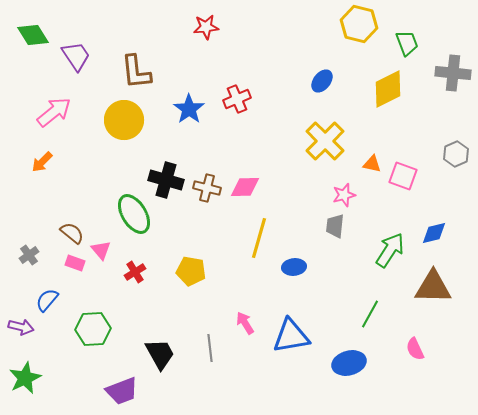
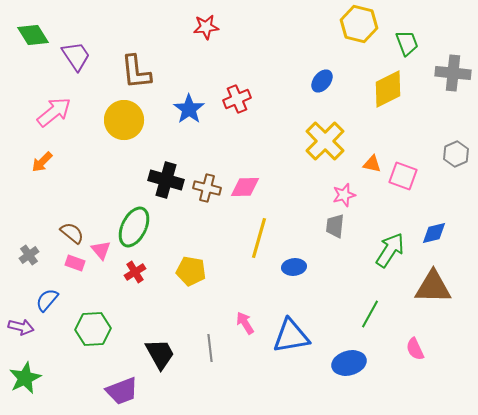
green ellipse at (134, 214): moved 13 px down; rotated 57 degrees clockwise
